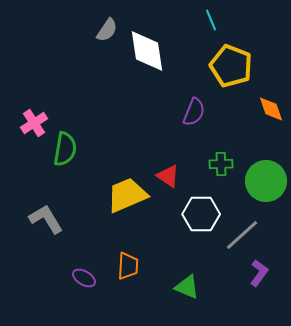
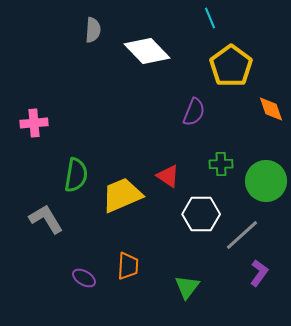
cyan line: moved 1 px left, 2 px up
gray semicircle: moved 14 px left; rotated 30 degrees counterclockwise
white diamond: rotated 36 degrees counterclockwise
yellow pentagon: rotated 15 degrees clockwise
pink cross: rotated 28 degrees clockwise
green semicircle: moved 11 px right, 26 px down
yellow trapezoid: moved 5 px left
green triangle: rotated 44 degrees clockwise
